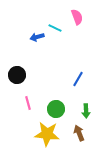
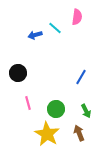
pink semicircle: rotated 28 degrees clockwise
cyan line: rotated 16 degrees clockwise
blue arrow: moved 2 px left, 2 px up
black circle: moved 1 px right, 2 px up
blue line: moved 3 px right, 2 px up
green arrow: rotated 24 degrees counterclockwise
yellow star: rotated 25 degrees clockwise
